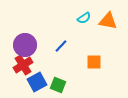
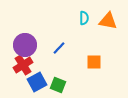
cyan semicircle: rotated 56 degrees counterclockwise
blue line: moved 2 px left, 2 px down
